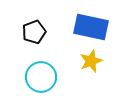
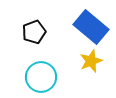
blue rectangle: rotated 28 degrees clockwise
